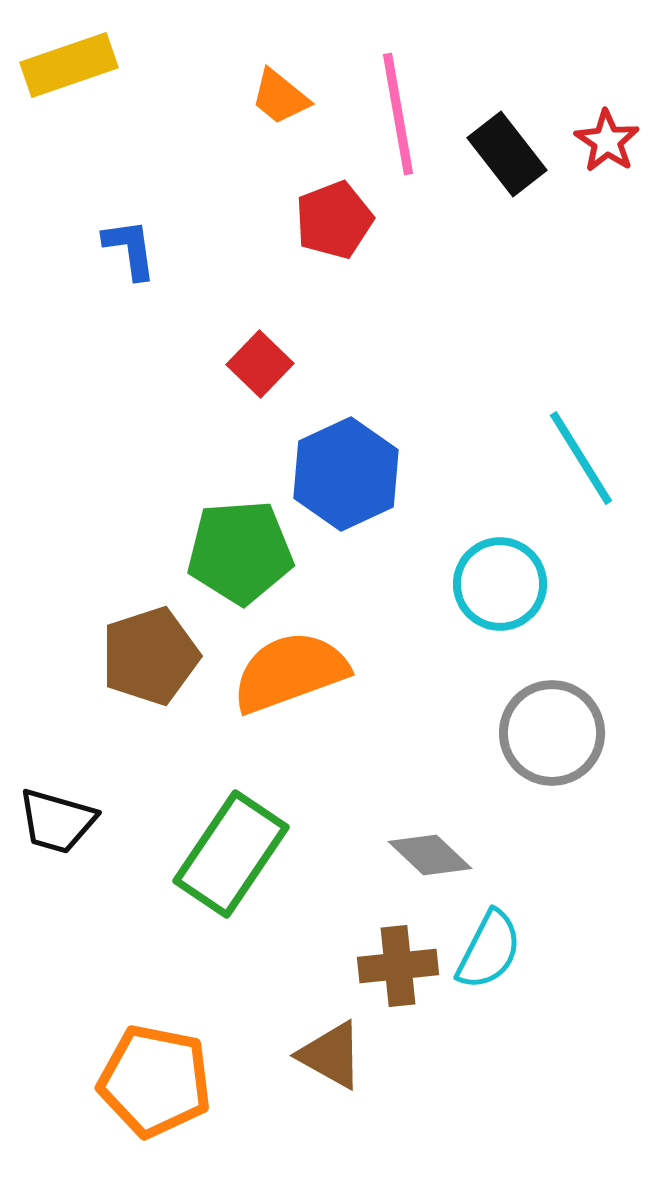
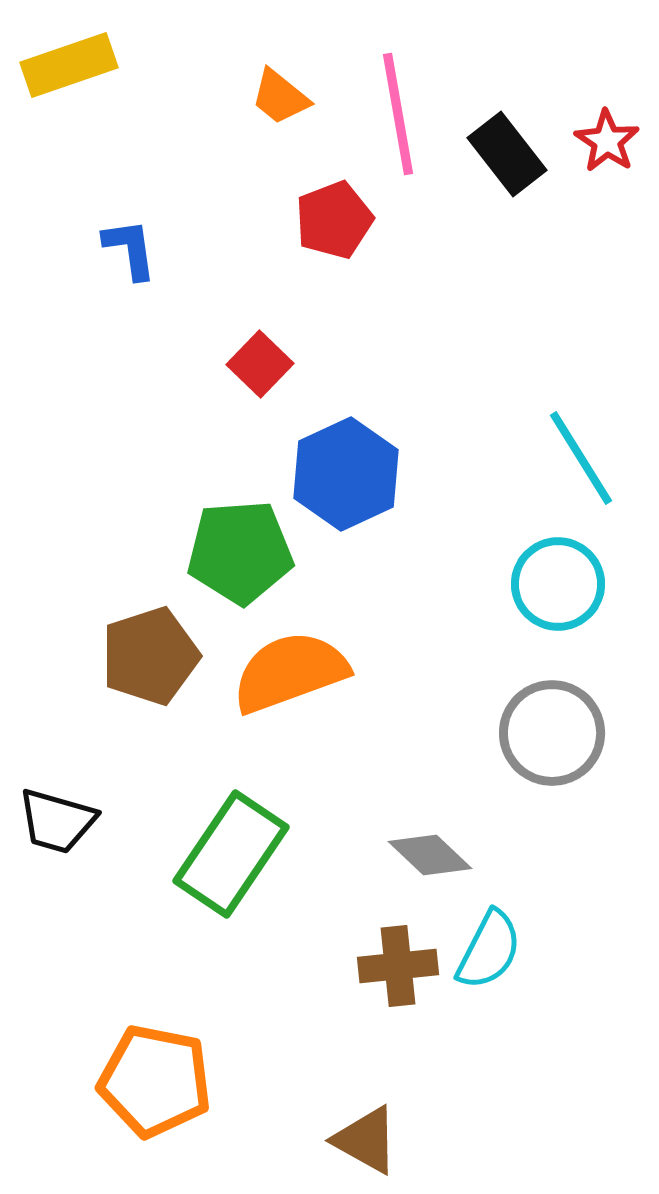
cyan circle: moved 58 px right
brown triangle: moved 35 px right, 85 px down
